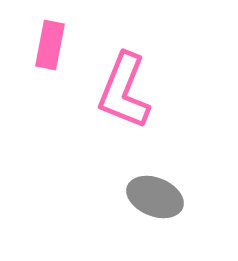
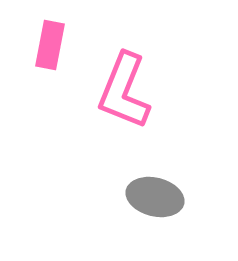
gray ellipse: rotated 8 degrees counterclockwise
